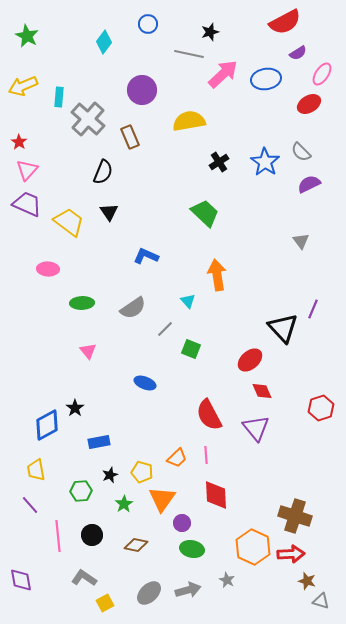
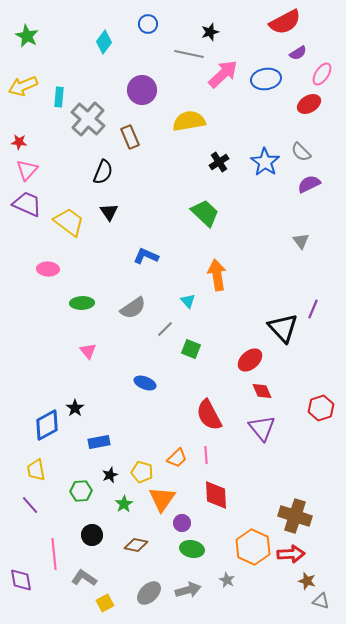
red star at (19, 142): rotated 28 degrees counterclockwise
purple triangle at (256, 428): moved 6 px right
pink line at (58, 536): moved 4 px left, 18 px down
